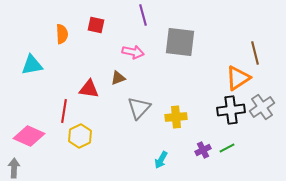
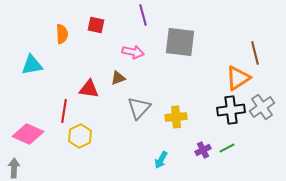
pink diamond: moved 1 px left, 2 px up
